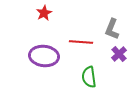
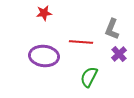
red star: rotated 21 degrees clockwise
green semicircle: rotated 35 degrees clockwise
